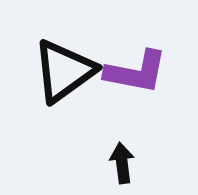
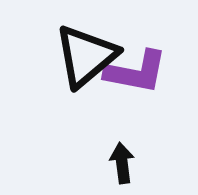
black triangle: moved 22 px right, 15 px up; rotated 4 degrees counterclockwise
